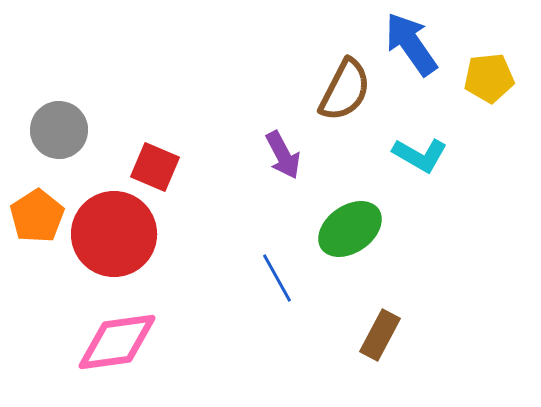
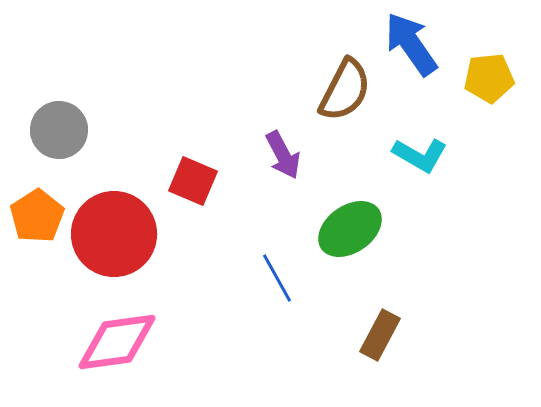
red square: moved 38 px right, 14 px down
